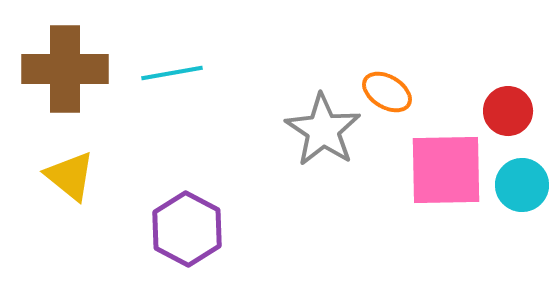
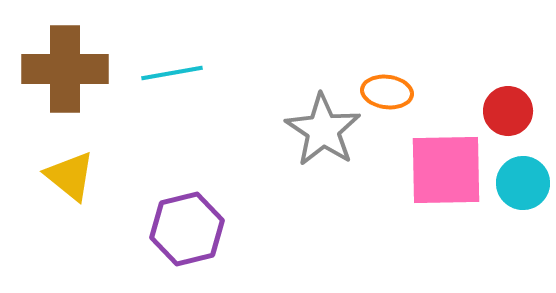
orange ellipse: rotated 24 degrees counterclockwise
cyan circle: moved 1 px right, 2 px up
purple hexagon: rotated 18 degrees clockwise
